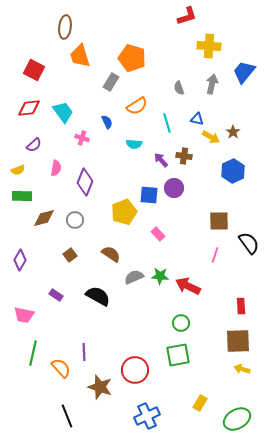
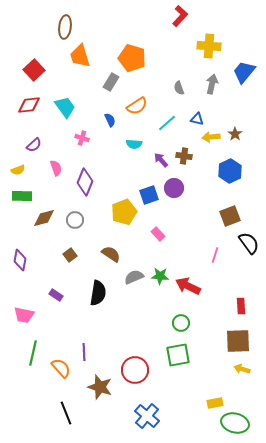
red L-shape at (187, 16): moved 7 px left; rotated 30 degrees counterclockwise
red square at (34, 70): rotated 20 degrees clockwise
red diamond at (29, 108): moved 3 px up
cyan trapezoid at (63, 112): moved 2 px right, 5 px up
blue semicircle at (107, 122): moved 3 px right, 2 px up
cyan line at (167, 123): rotated 66 degrees clockwise
brown star at (233, 132): moved 2 px right, 2 px down
yellow arrow at (211, 137): rotated 144 degrees clockwise
pink semicircle at (56, 168): rotated 28 degrees counterclockwise
blue hexagon at (233, 171): moved 3 px left
blue square at (149, 195): rotated 24 degrees counterclockwise
brown square at (219, 221): moved 11 px right, 5 px up; rotated 20 degrees counterclockwise
purple diamond at (20, 260): rotated 20 degrees counterclockwise
black semicircle at (98, 296): moved 3 px up; rotated 70 degrees clockwise
yellow rectangle at (200, 403): moved 15 px right; rotated 49 degrees clockwise
black line at (67, 416): moved 1 px left, 3 px up
blue cross at (147, 416): rotated 25 degrees counterclockwise
green ellipse at (237, 419): moved 2 px left, 4 px down; rotated 44 degrees clockwise
